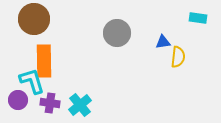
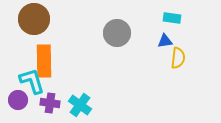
cyan rectangle: moved 26 px left
blue triangle: moved 2 px right, 1 px up
yellow semicircle: moved 1 px down
cyan cross: rotated 15 degrees counterclockwise
